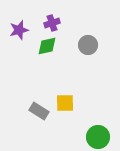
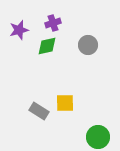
purple cross: moved 1 px right
